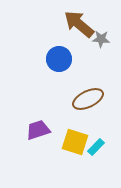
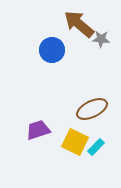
blue circle: moved 7 px left, 9 px up
brown ellipse: moved 4 px right, 10 px down
yellow square: rotated 8 degrees clockwise
